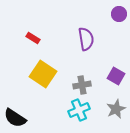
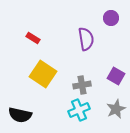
purple circle: moved 8 px left, 4 px down
black semicircle: moved 5 px right, 3 px up; rotated 20 degrees counterclockwise
